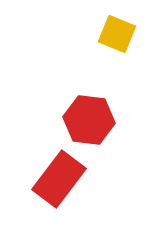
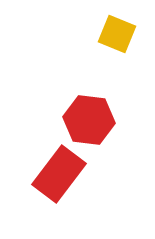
red rectangle: moved 5 px up
